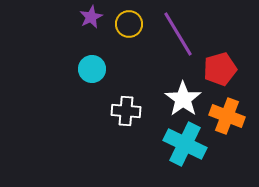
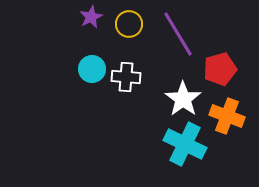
white cross: moved 34 px up
